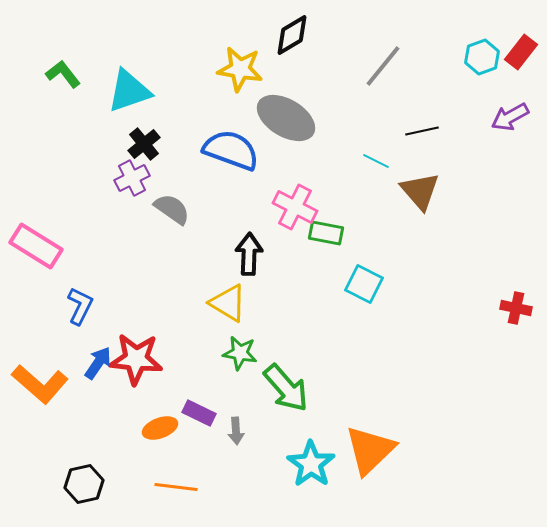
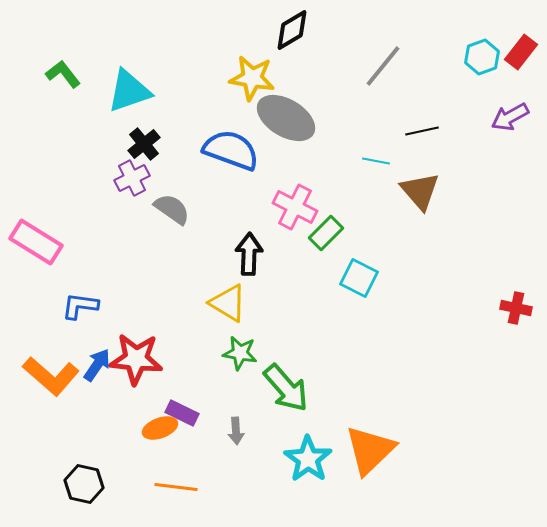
black diamond: moved 5 px up
yellow star: moved 12 px right, 9 px down
cyan line: rotated 16 degrees counterclockwise
green rectangle: rotated 56 degrees counterclockwise
pink rectangle: moved 4 px up
cyan square: moved 5 px left, 6 px up
blue L-shape: rotated 108 degrees counterclockwise
blue arrow: moved 1 px left, 2 px down
orange L-shape: moved 11 px right, 8 px up
purple rectangle: moved 17 px left
cyan star: moved 3 px left, 5 px up
black hexagon: rotated 24 degrees clockwise
